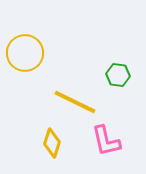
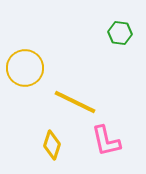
yellow circle: moved 15 px down
green hexagon: moved 2 px right, 42 px up
yellow diamond: moved 2 px down
